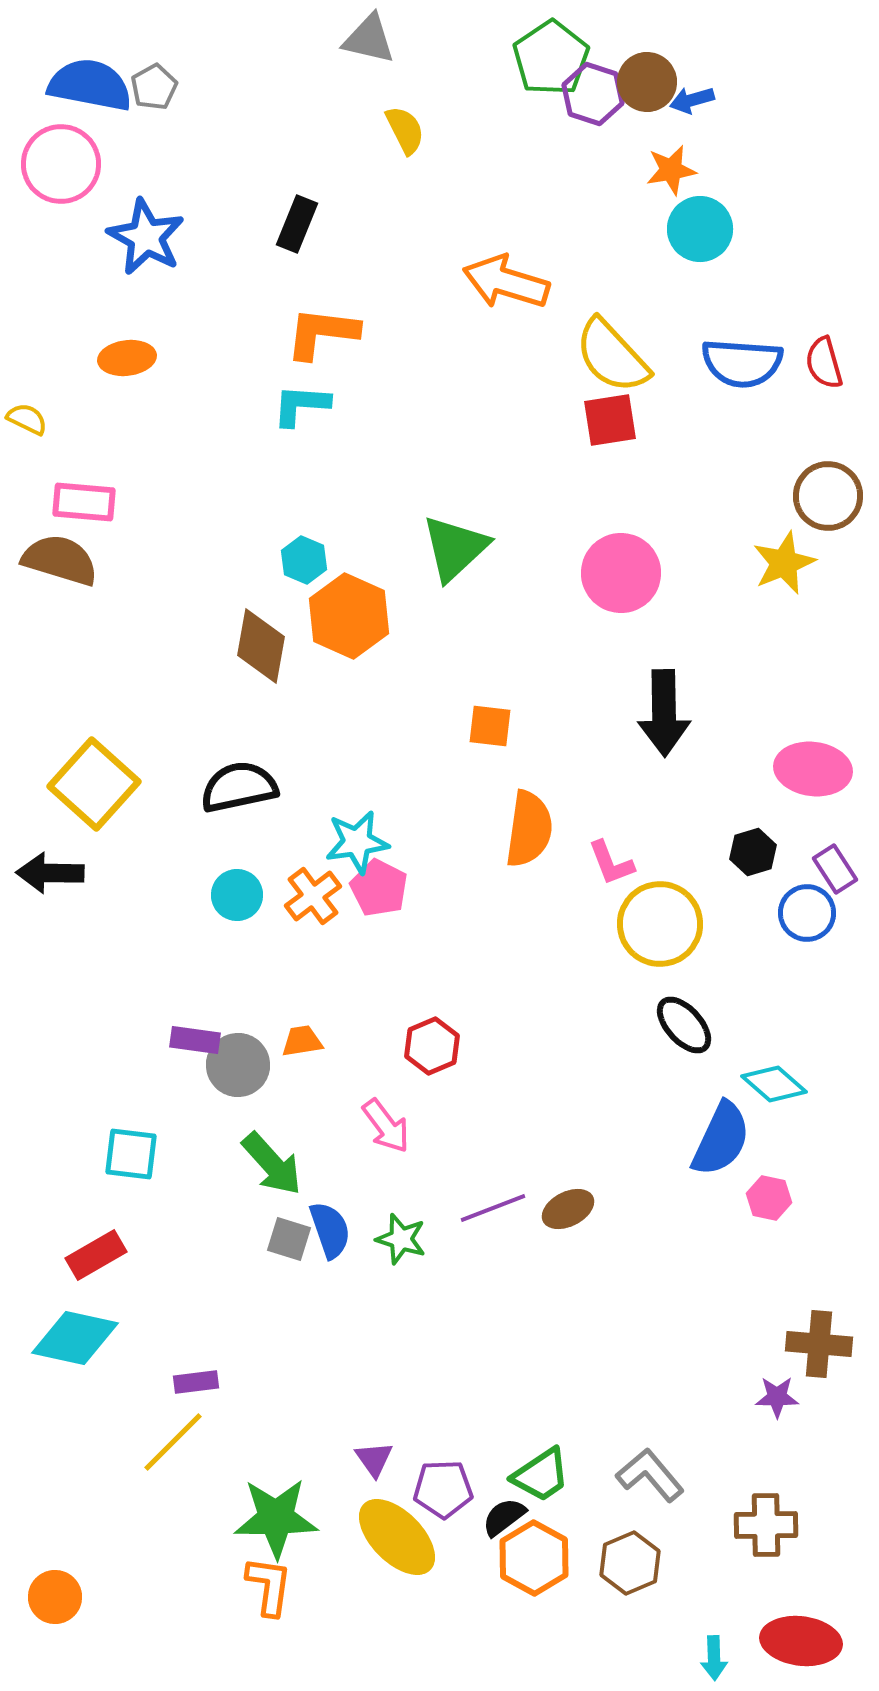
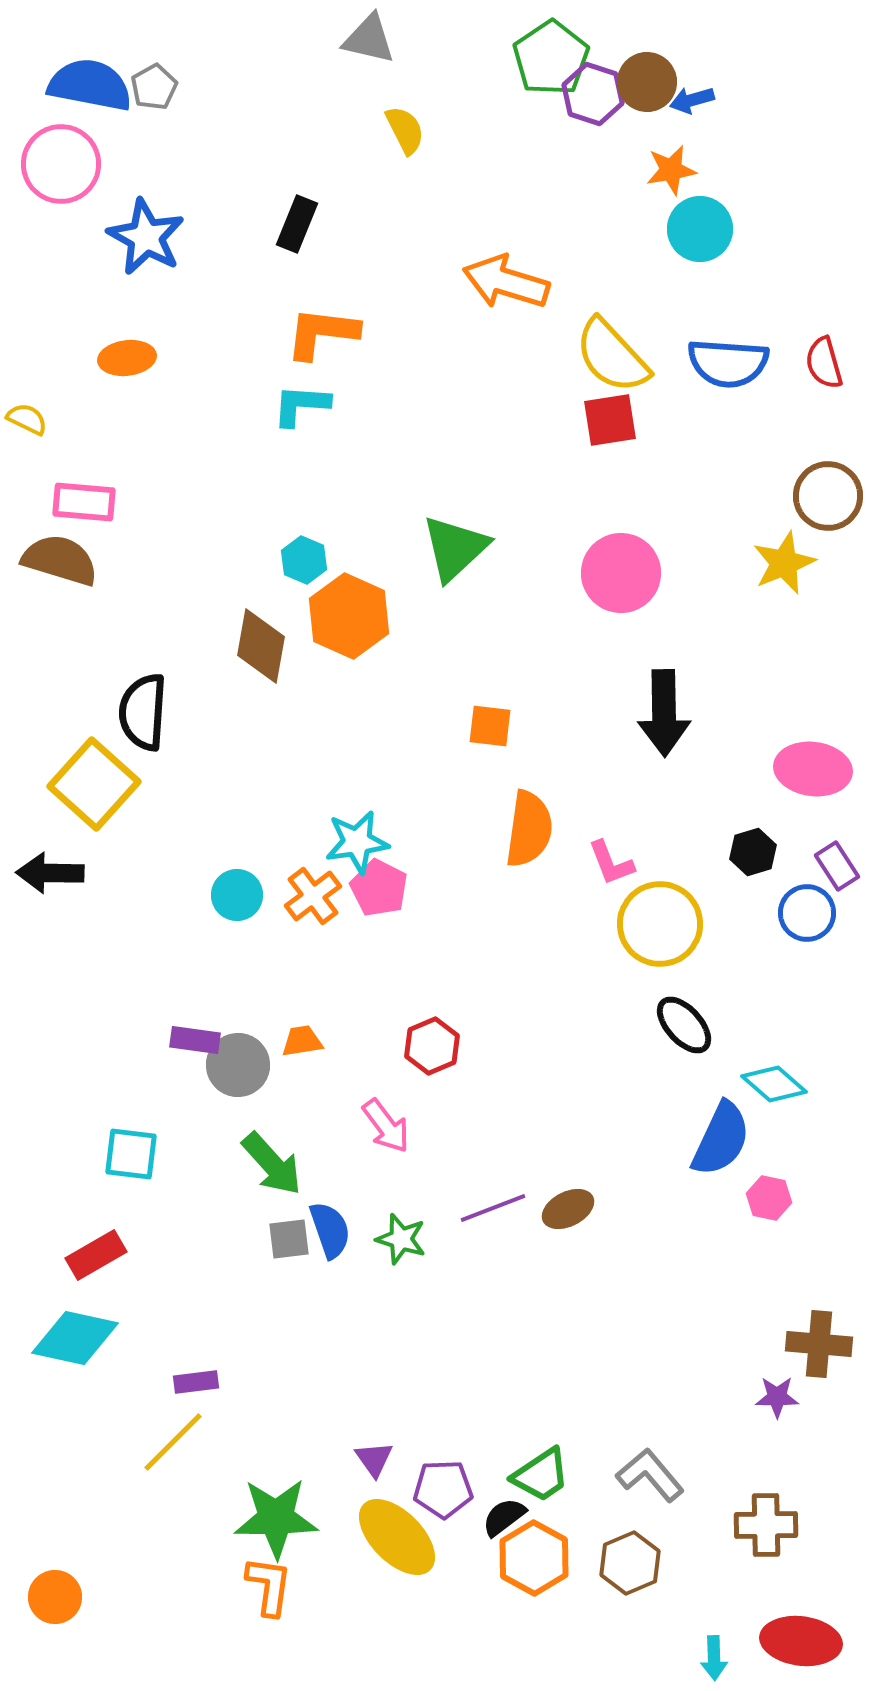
blue semicircle at (742, 363): moved 14 px left
black semicircle at (239, 787): moved 96 px left, 75 px up; rotated 74 degrees counterclockwise
purple rectangle at (835, 869): moved 2 px right, 3 px up
gray square at (289, 1239): rotated 24 degrees counterclockwise
